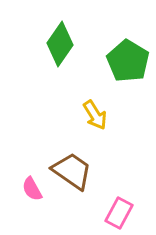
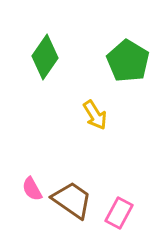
green diamond: moved 15 px left, 13 px down
brown trapezoid: moved 29 px down
